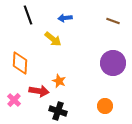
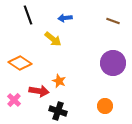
orange diamond: rotated 60 degrees counterclockwise
